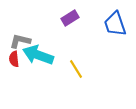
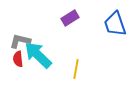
cyan arrow: rotated 24 degrees clockwise
red semicircle: moved 4 px right
yellow line: rotated 42 degrees clockwise
